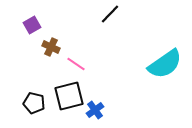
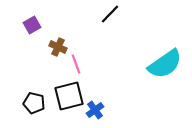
brown cross: moved 7 px right
pink line: rotated 36 degrees clockwise
